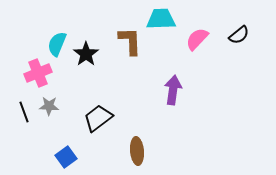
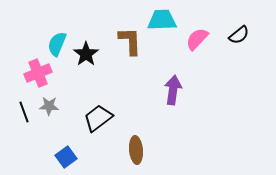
cyan trapezoid: moved 1 px right, 1 px down
brown ellipse: moved 1 px left, 1 px up
